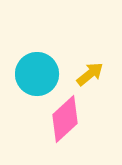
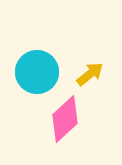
cyan circle: moved 2 px up
